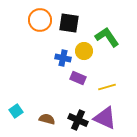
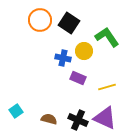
black square: rotated 25 degrees clockwise
brown semicircle: moved 2 px right
